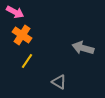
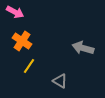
orange cross: moved 6 px down
yellow line: moved 2 px right, 5 px down
gray triangle: moved 1 px right, 1 px up
